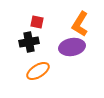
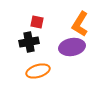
orange ellipse: rotated 15 degrees clockwise
